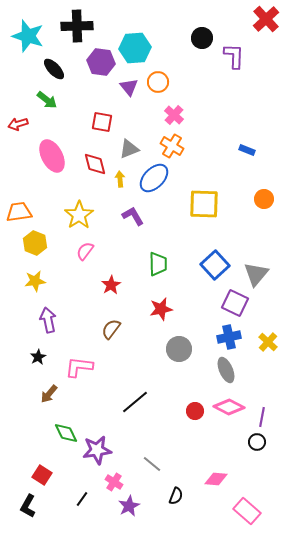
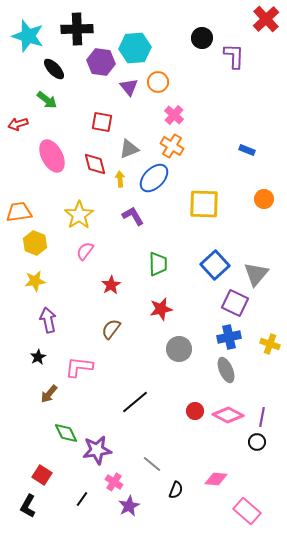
black cross at (77, 26): moved 3 px down
yellow cross at (268, 342): moved 2 px right, 2 px down; rotated 24 degrees counterclockwise
pink diamond at (229, 407): moved 1 px left, 8 px down
black semicircle at (176, 496): moved 6 px up
